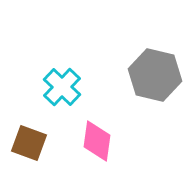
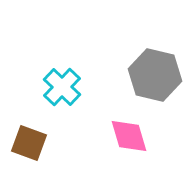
pink diamond: moved 32 px right, 5 px up; rotated 24 degrees counterclockwise
